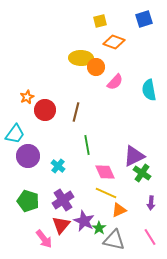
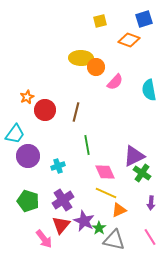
orange diamond: moved 15 px right, 2 px up
cyan cross: rotated 32 degrees clockwise
